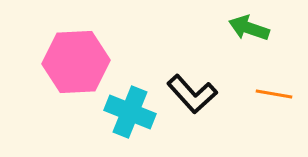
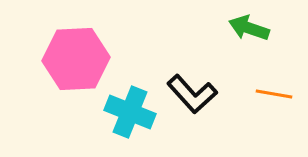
pink hexagon: moved 3 px up
